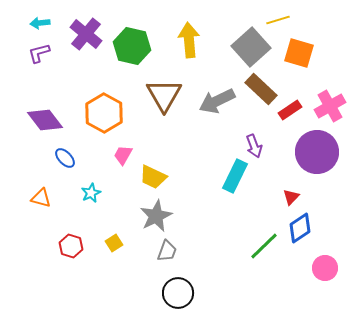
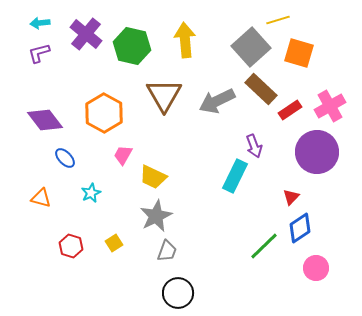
yellow arrow: moved 4 px left
pink circle: moved 9 px left
